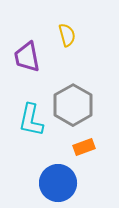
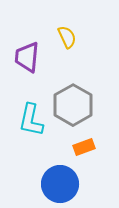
yellow semicircle: moved 2 px down; rotated 10 degrees counterclockwise
purple trapezoid: rotated 16 degrees clockwise
blue circle: moved 2 px right, 1 px down
